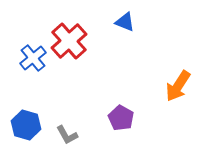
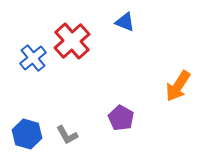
red cross: moved 3 px right
blue hexagon: moved 1 px right, 9 px down
